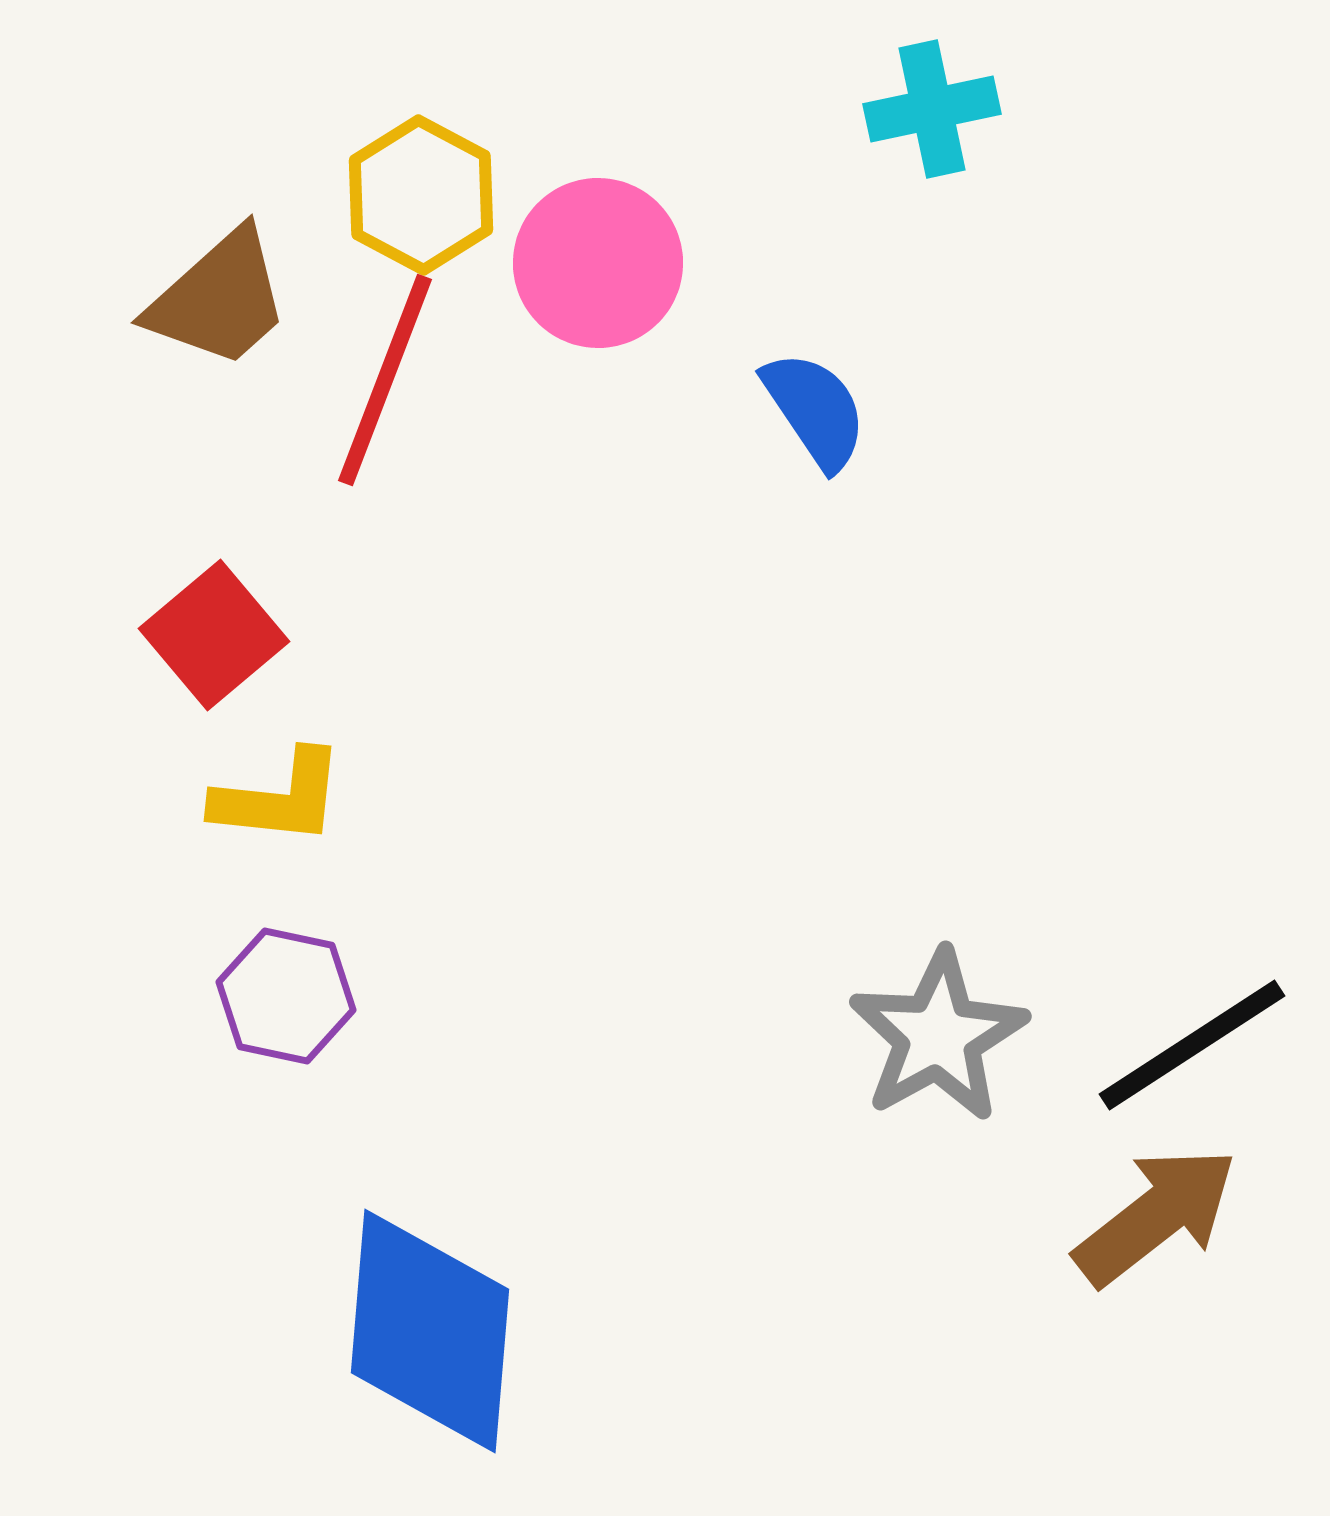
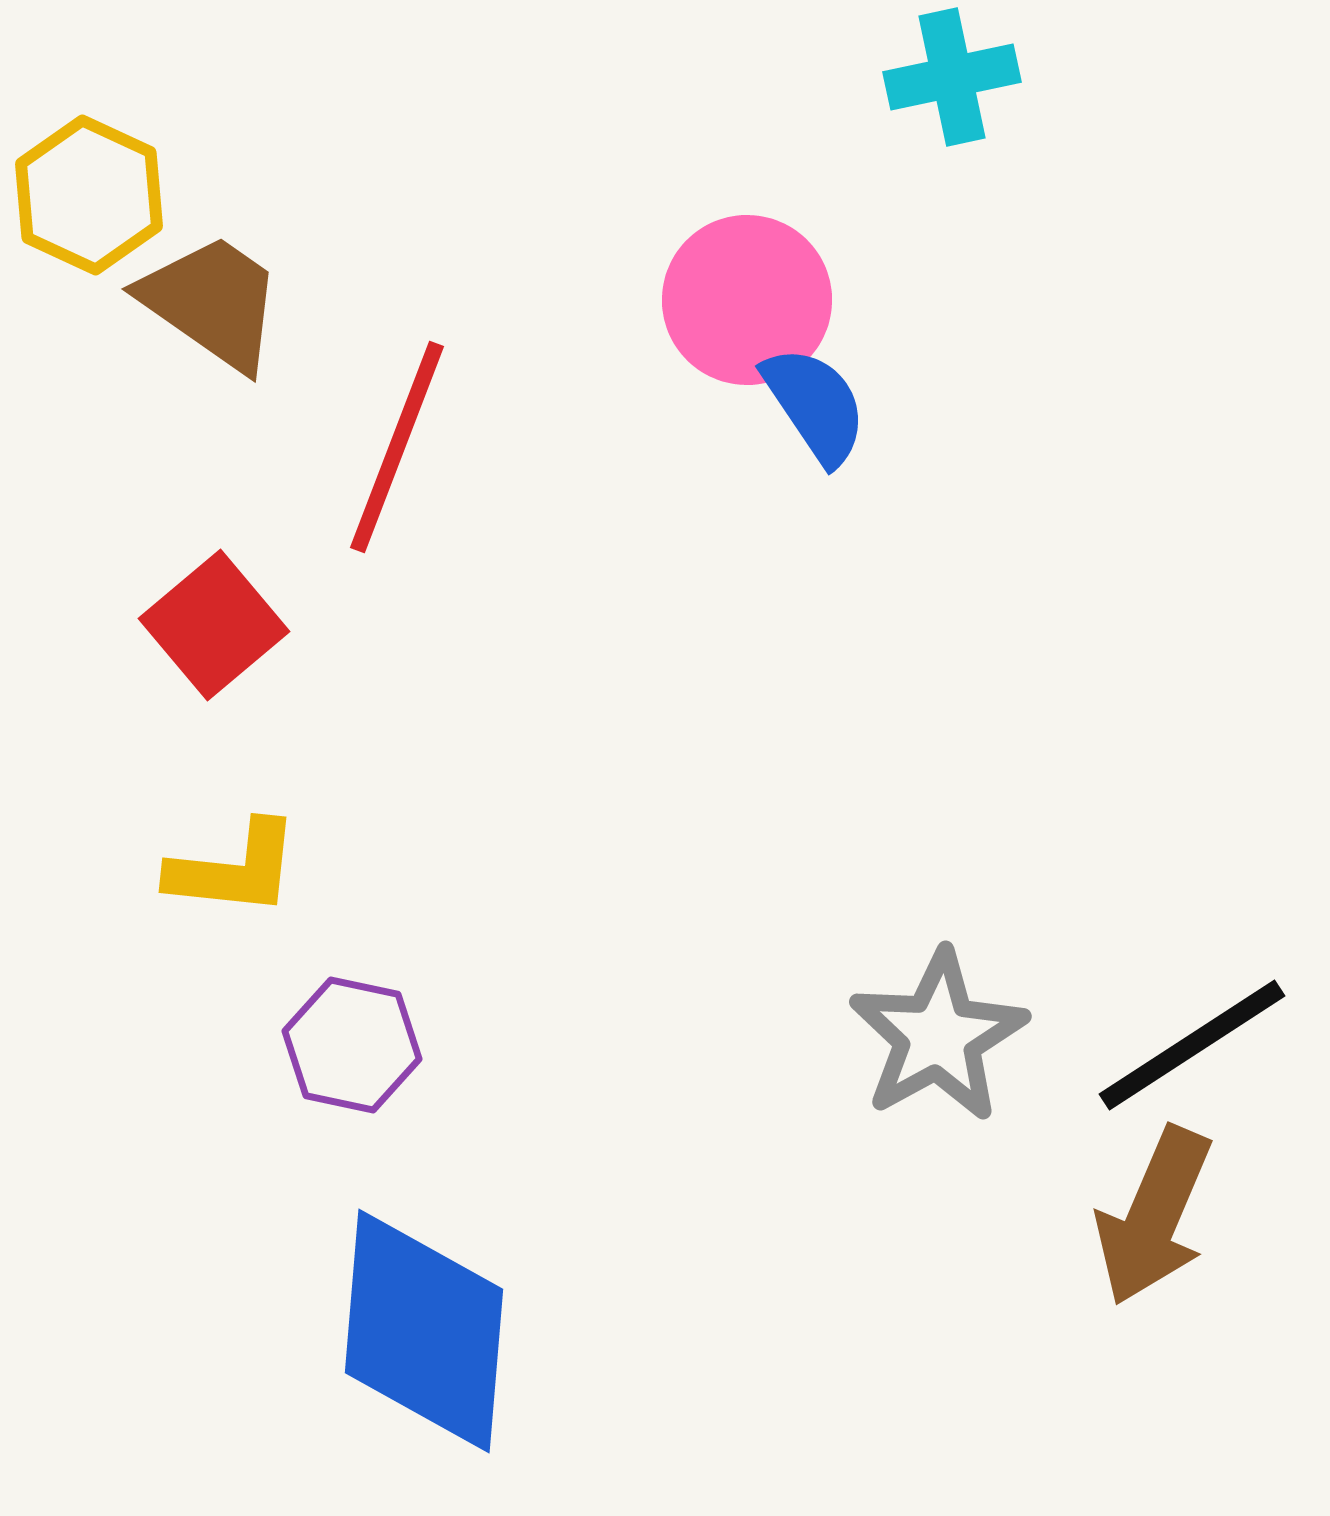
cyan cross: moved 20 px right, 32 px up
yellow hexagon: moved 332 px left; rotated 3 degrees counterclockwise
pink circle: moved 149 px right, 37 px down
brown trapezoid: moved 7 px left, 3 px down; rotated 103 degrees counterclockwise
red line: moved 12 px right, 67 px down
blue semicircle: moved 5 px up
red square: moved 10 px up
yellow L-shape: moved 45 px left, 71 px down
purple hexagon: moved 66 px right, 49 px down
brown arrow: moved 2 px left; rotated 151 degrees clockwise
blue diamond: moved 6 px left
